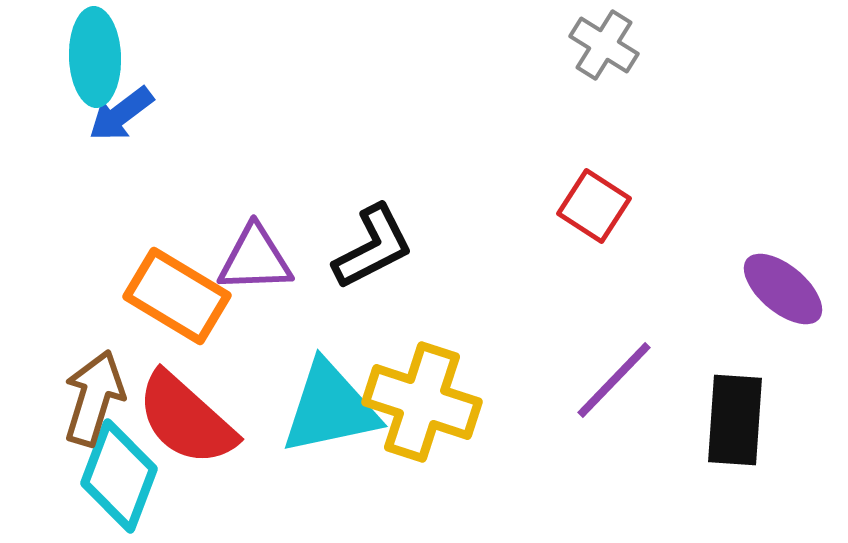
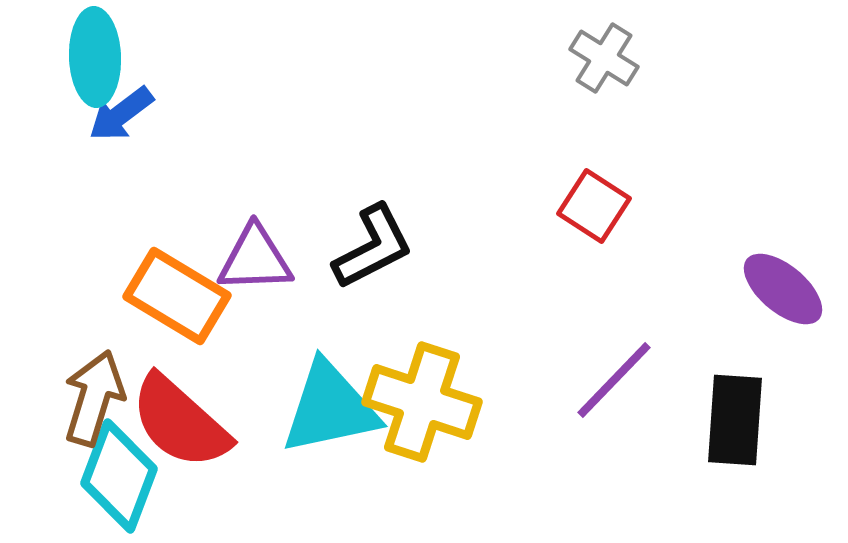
gray cross: moved 13 px down
red semicircle: moved 6 px left, 3 px down
